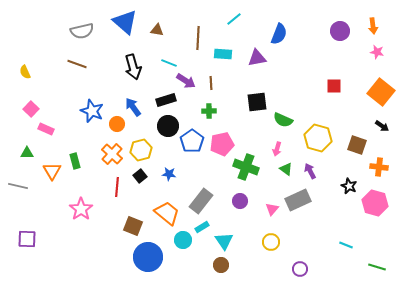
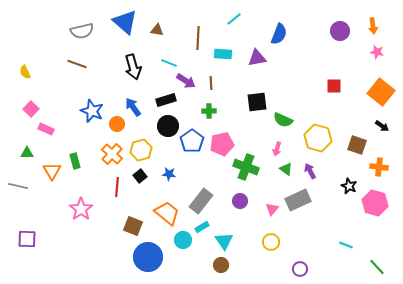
green line at (377, 267): rotated 30 degrees clockwise
